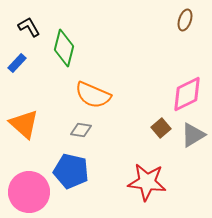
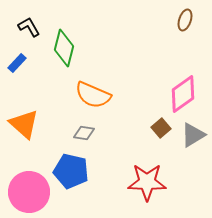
pink diamond: moved 4 px left; rotated 9 degrees counterclockwise
gray diamond: moved 3 px right, 3 px down
red star: rotated 6 degrees counterclockwise
